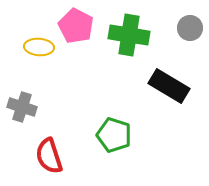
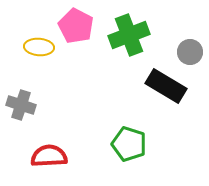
gray circle: moved 24 px down
green cross: rotated 30 degrees counterclockwise
black rectangle: moved 3 px left
gray cross: moved 1 px left, 2 px up
green pentagon: moved 15 px right, 9 px down
red semicircle: rotated 105 degrees clockwise
